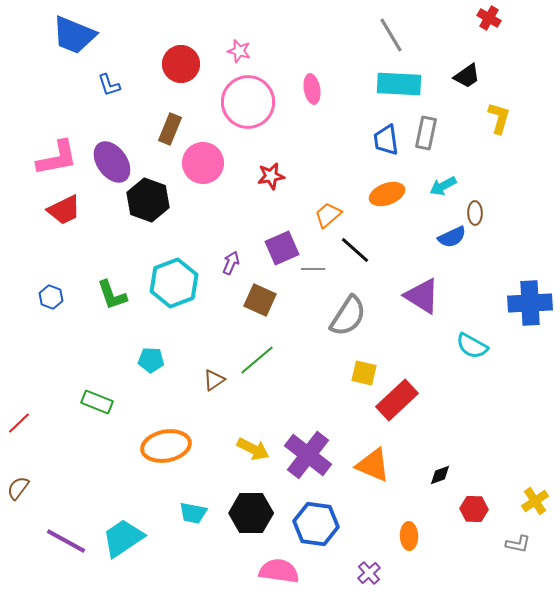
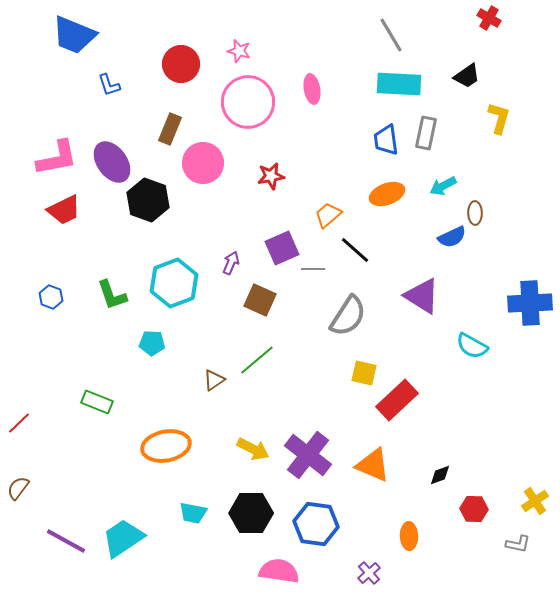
cyan pentagon at (151, 360): moved 1 px right, 17 px up
